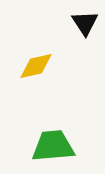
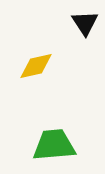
green trapezoid: moved 1 px right, 1 px up
